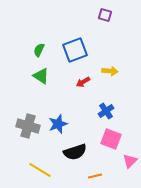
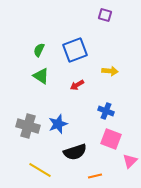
red arrow: moved 6 px left, 3 px down
blue cross: rotated 35 degrees counterclockwise
